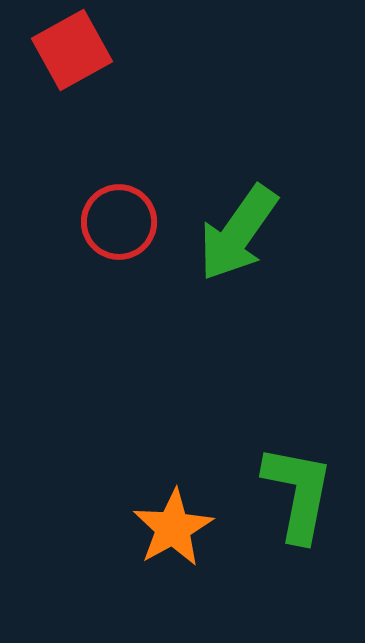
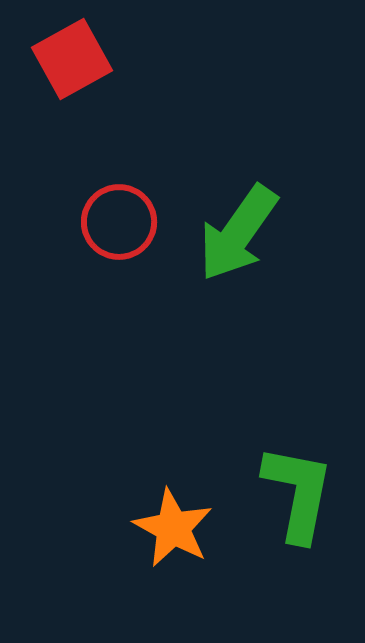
red square: moved 9 px down
orange star: rotated 14 degrees counterclockwise
